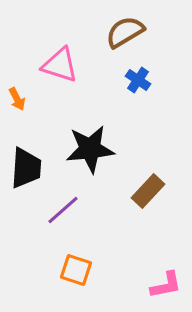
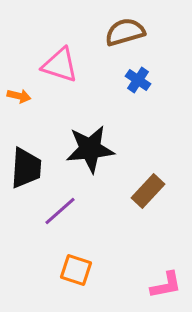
brown semicircle: rotated 15 degrees clockwise
orange arrow: moved 2 px right, 3 px up; rotated 50 degrees counterclockwise
purple line: moved 3 px left, 1 px down
